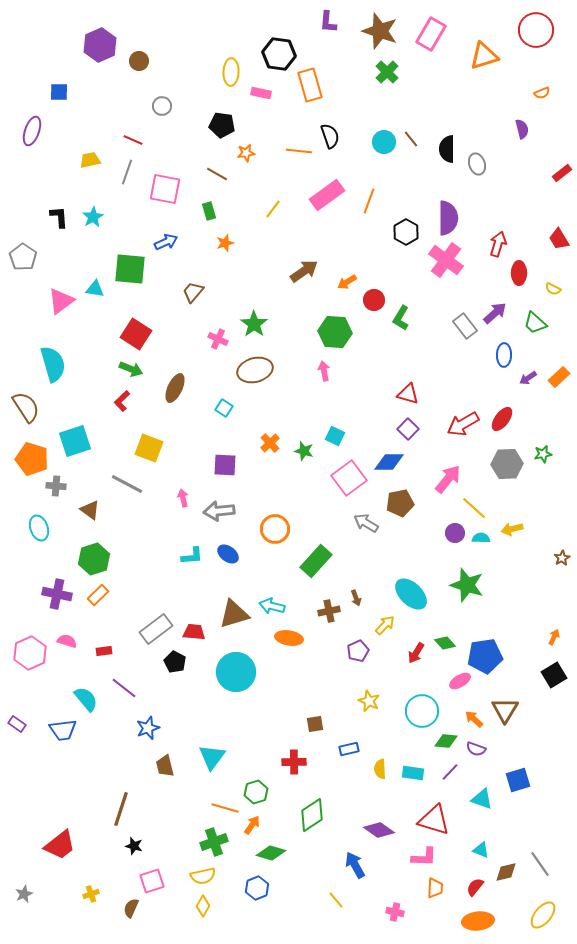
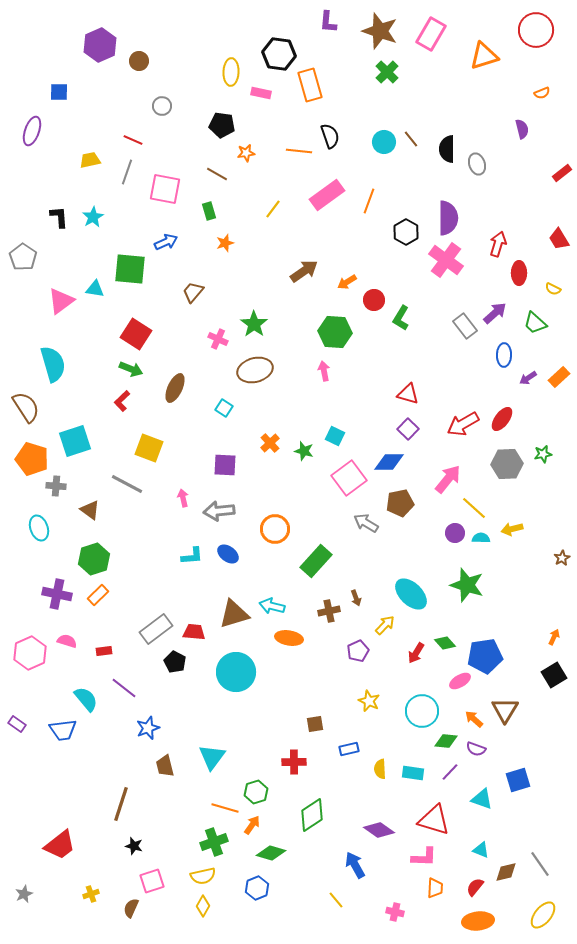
brown line at (121, 809): moved 5 px up
